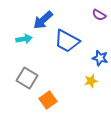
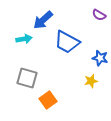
blue trapezoid: moved 1 px down
gray square: rotated 15 degrees counterclockwise
